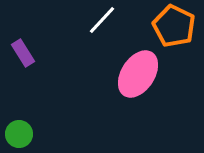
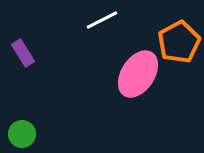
white line: rotated 20 degrees clockwise
orange pentagon: moved 5 px right, 16 px down; rotated 18 degrees clockwise
green circle: moved 3 px right
